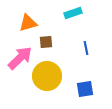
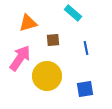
cyan rectangle: rotated 60 degrees clockwise
brown square: moved 7 px right, 2 px up
pink arrow: rotated 12 degrees counterclockwise
